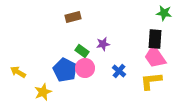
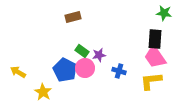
purple star: moved 4 px left, 11 px down
blue cross: rotated 24 degrees counterclockwise
yellow star: rotated 18 degrees counterclockwise
